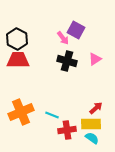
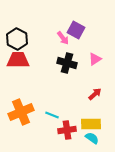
black cross: moved 2 px down
red arrow: moved 1 px left, 14 px up
